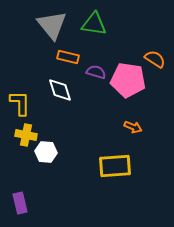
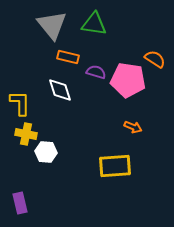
yellow cross: moved 1 px up
